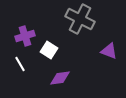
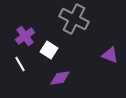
gray cross: moved 6 px left
purple cross: rotated 18 degrees counterclockwise
purple triangle: moved 1 px right, 4 px down
